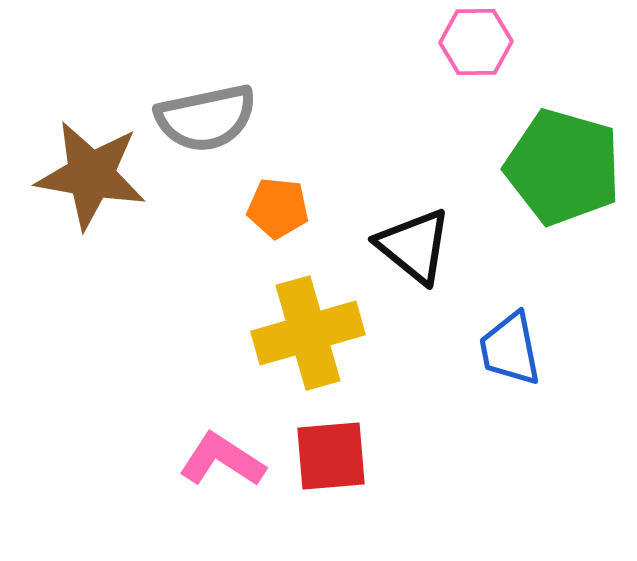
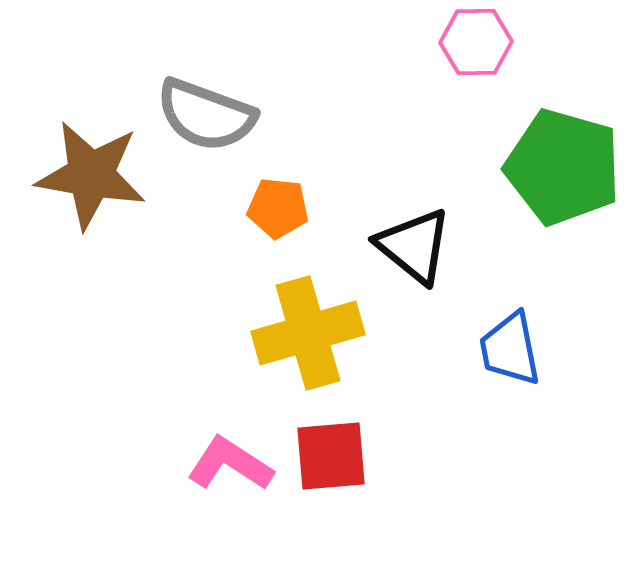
gray semicircle: moved 3 px up; rotated 32 degrees clockwise
pink L-shape: moved 8 px right, 4 px down
